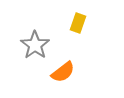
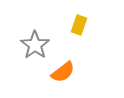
yellow rectangle: moved 1 px right, 2 px down
